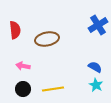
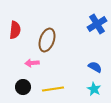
blue cross: moved 1 px left, 1 px up
red semicircle: rotated 12 degrees clockwise
brown ellipse: moved 1 px down; rotated 60 degrees counterclockwise
pink arrow: moved 9 px right, 3 px up; rotated 16 degrees counterclockwise
cyan star: moved 2 px left, 4 px down
black circle: moved 2 px up
